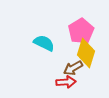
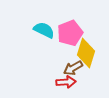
pink pentagon: moved 11 px left, 2 px down; rotated 10 degrees clockwise
cyan semicircle: moved 13 px up
